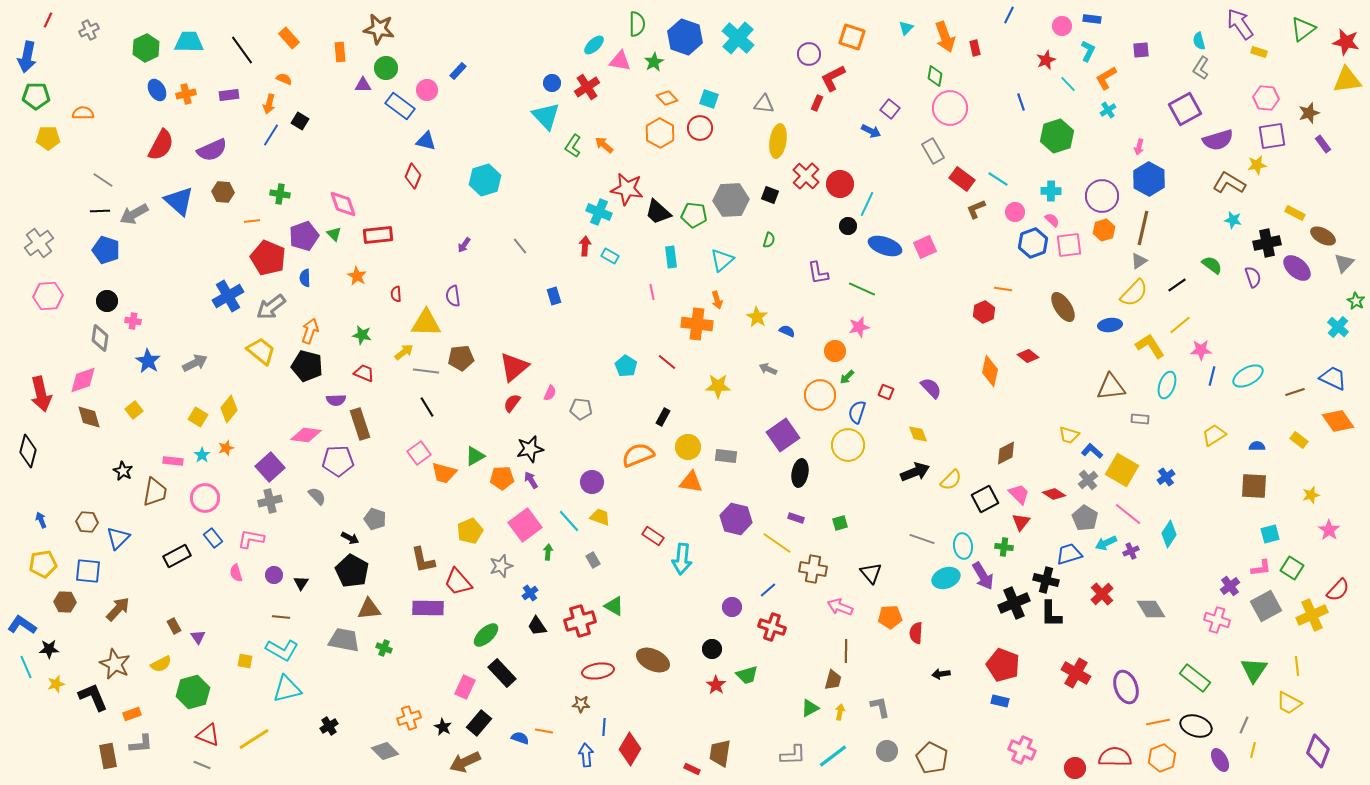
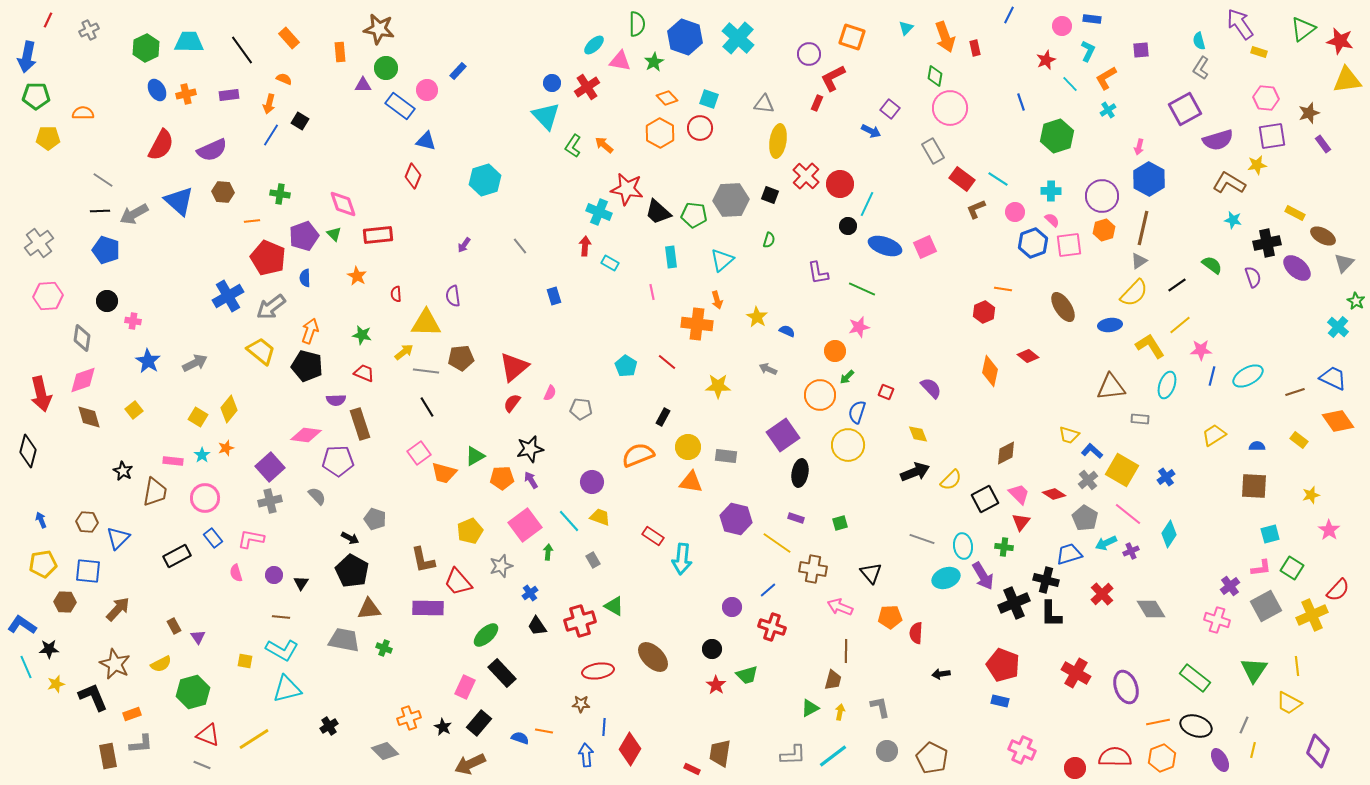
red star at (1346, 42): moved 6 px left, 1 px up
cyan line at (1068, 84): moved 2 px right
cyan rectangle at (610, 256): moved 7 px down
gray diamond at (100, 338): moved 18 px left
brown ellipse at (653, 660): moved 3 px up; rotated 20 degrees clockwise
brown arrow at (465, 762): moved 5 px right, 2 px down
